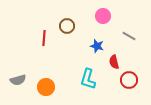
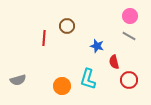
pink circle: moved 27 px right
orange circle: moved 16 px right, 1 px up
